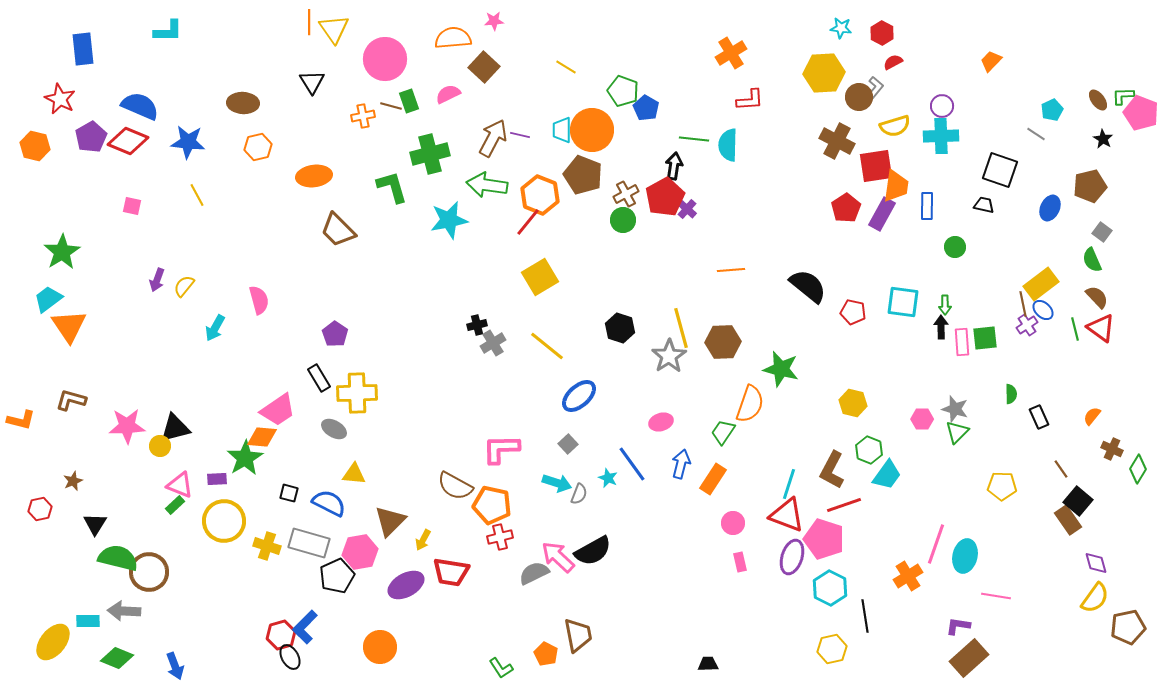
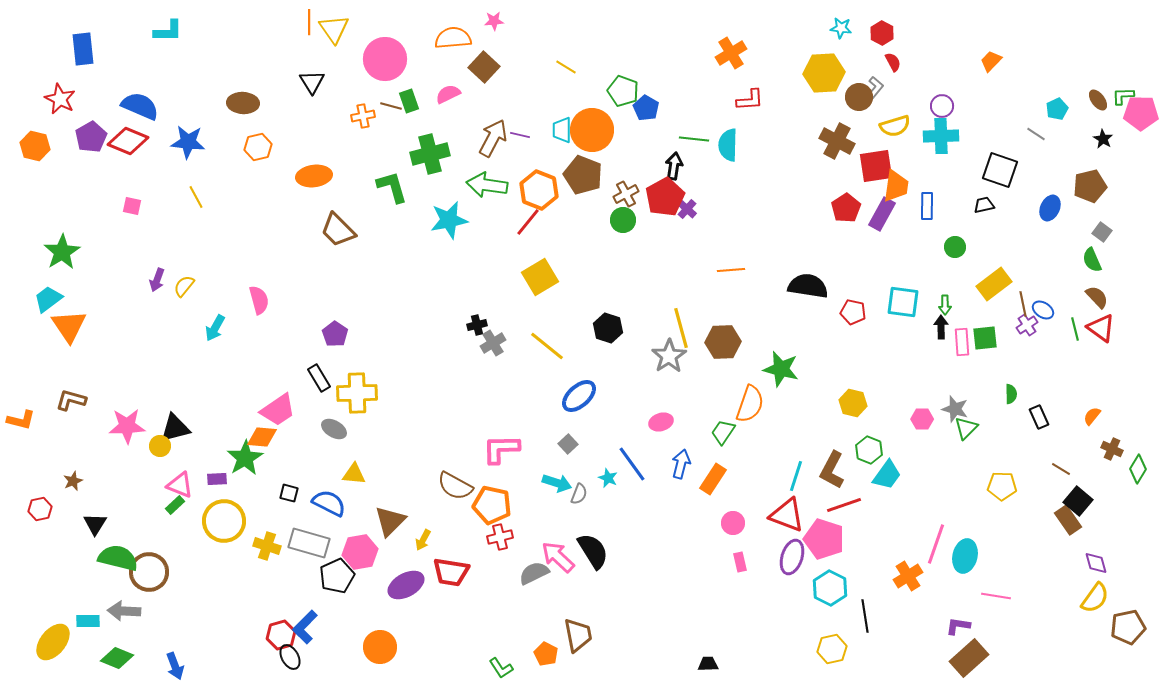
red semicircle at (893, 62): rotated 90 degrees clockwise
cyan pentagon at (1052, 110): moved 5 px right, 1 px up
pink pentagon at (1141, 113): rotated 20 degrees counterclockwise
yellow line at (197, 195): moved 1 px left, 2 px down
orange hexagon at (540, 195): moved 1 px left, 5 px up
black trapezoid at (984, 205): rotated 25 degrees counterclockwise
yellow rectangle at (1041, 284): moved 47 px left
black semicircle at (808, 286): rotated 30 degrees counterclockwise
blue ellipse at (1043, 310): rotated 10 degrees counterclockwise
black hexagon at (620, 328): moved 12 px left
green triangle at (957, 432): moved 9 px right, 4 px up
brown line at (1061, 469): rotated 24 degrees counterclockwise
cyan line at (789, 484): moved 7 px right, 8 px up
black semicircle at (593, 551): rotated 93 degrees counterclockwise
